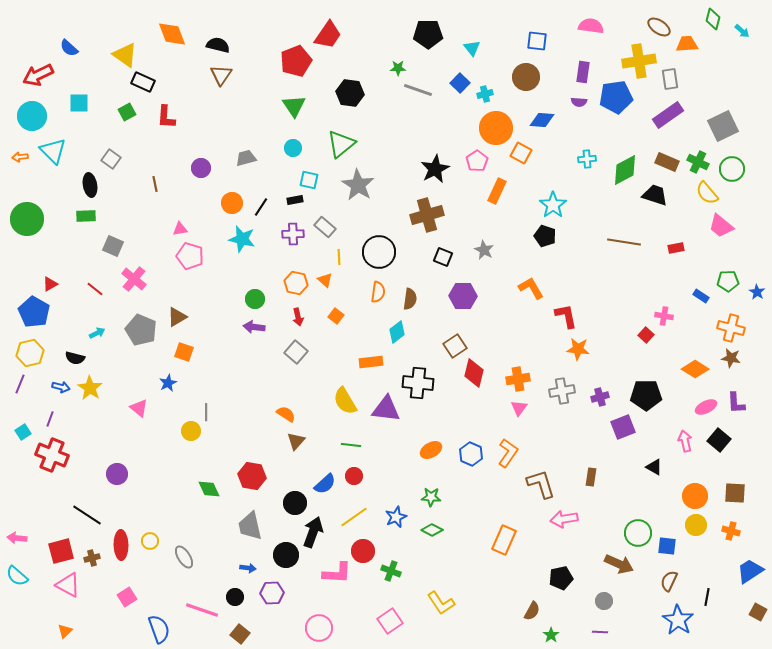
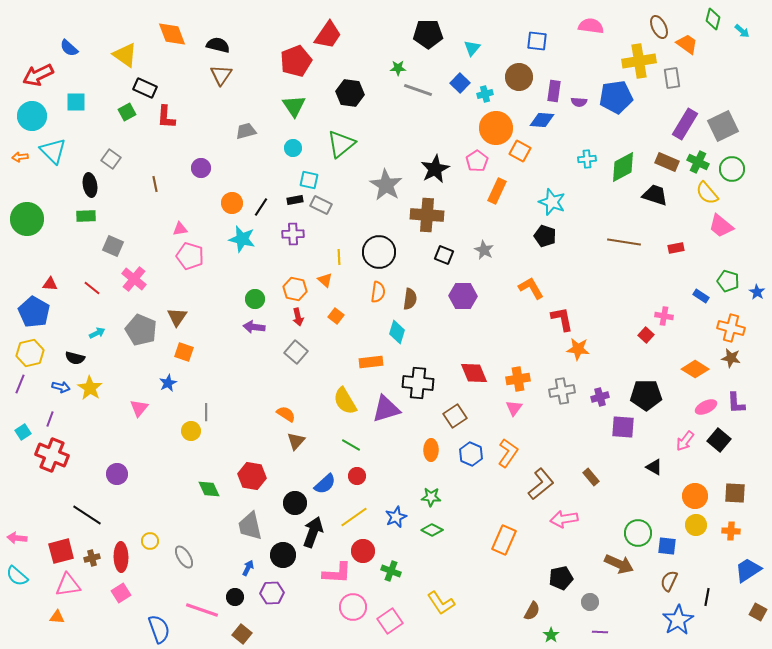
brown ellipse at (659, 27): rotated 30 degrees clockwise
orange trapezoid at (687, 44): rotated 40 degrees clockwise
cyan triangle at (472, 48): rotated 18 degrees clockwise
purple rectangle at (583, 72): moved 29 px left, 19 px down
brown circle at (526, 77): moved 7 px left
gray rectangle at (670, 79): moved 2 px right, 1 px up
black rectangle at (143, 82): moved 2 px right, 6 px down
cyan square at (79, 103): moved 3 px left, 1 px up
purple rectangle at (668, 115): moved 17 px right, 9 px down; rotated 24 degrees counterclockwise
orange square at (521, 153): moved 1 px left, 2 px up
gray trapezoid at (246, 158): moved 27 px up
green diamond at (625, 170): moved 2 px left, 3 px up
gray star at (358, 185): moved 28 px right
cyan star at (553, 205): moved 1 px left, 3 px up; rotated 16 degrees counterclockwise
brown cross at (427, 215): rotated 20 degrees clockwise
gray rectangle at (325, 227): moved 4 px left, 22 px up; rotated 15 degrees counterclockwise
black square at (443, 257): moved 1 px right, 2 px up
green pentagon at (728, 281): rotated 20 degrees clockwise
orange hexagon at (296, 283): moved 1 px left, 6 px down
red triangle at (50, 284): rotated 35 degrees clockwise
red line at (95, 289): moved 3 px left, 1 px up
red L-shape at (566, 316): moved 4 px left, 3 px down
brown triangle at (177, 317): rotated 25 degrees counterclockwise
cyan diamond at (397, 332): rotated 35 degrees counterclockwise
brown square at (455, 346): moved 70 px down
red diamond at (474, 373): rotated 36 degrees counterclockwise
pink triangle at (139, 408): rotated 30 degrees clockwise
pink triangle at (519, 408): moved 5 px left
purple triangle at (386, 409): rotated 24 degrees counterclockwise
purple square at (623, 427): rotated 25 degrees clockwise
pink arrow at (685, 441): rotated 130 degrees counterclockwise
green line at (351, 445): rotated 24 degrees clockwise
orange ellipse at (431, 450): rotated 60 degrees counterclockwise
red circle at (354, 476): moved 3 px right
brown rectangle at (591, 477): rotated 48 degrees counterclockwise
brown L-shape at (541, 484): rotated 68 degrees clockwise
orange cross at (731, 531): rotated 12 degrees counterclockwise
red ellipse at (121, 545): moved 12 px down
black circle at (286, 555): moved 3 px left
blue arrow at (248, 568): rotated 70 degrees counterclockwise
blue trapezoid at (750, 571): moved 2 px left, 1 px up
pink triangle at (68, 585): rotated 36 degrees counterclockwise
pink square at (127, 597): moved 6 px left, 4 px up
gray circle at (604, 601): moved 14 px left, 1 px down
blue star at (678, 620): rotated 8 degrees clockwise
pink circle at (319, 628): moved 34 px right, 21 px up
orange triangle at (65, 631): moved 8 px left, 14 px up; rotated 49 degrees clockwise
brown square at (240, 634): moved 2 px right
